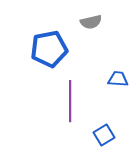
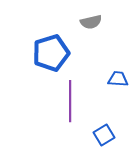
blue pentagon: moved 2 px right, 4 px down; rotated 6 degrees counterclockwise
